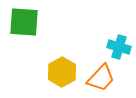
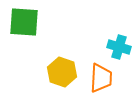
yellow hexagon: rotated 12 degrees counterclockwise
orange trapezoid: rotated 40 degrees counterclockwise
